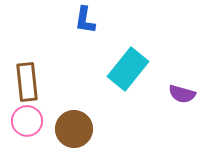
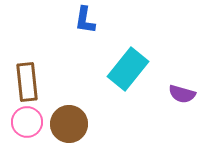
pink circle: moved 1 px down
brown circle: moved 5 px left, 5 px up
